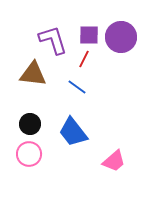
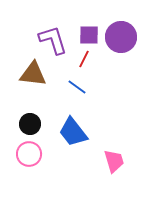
pink trapezoid: rotated 65 degrees counterclockwise
